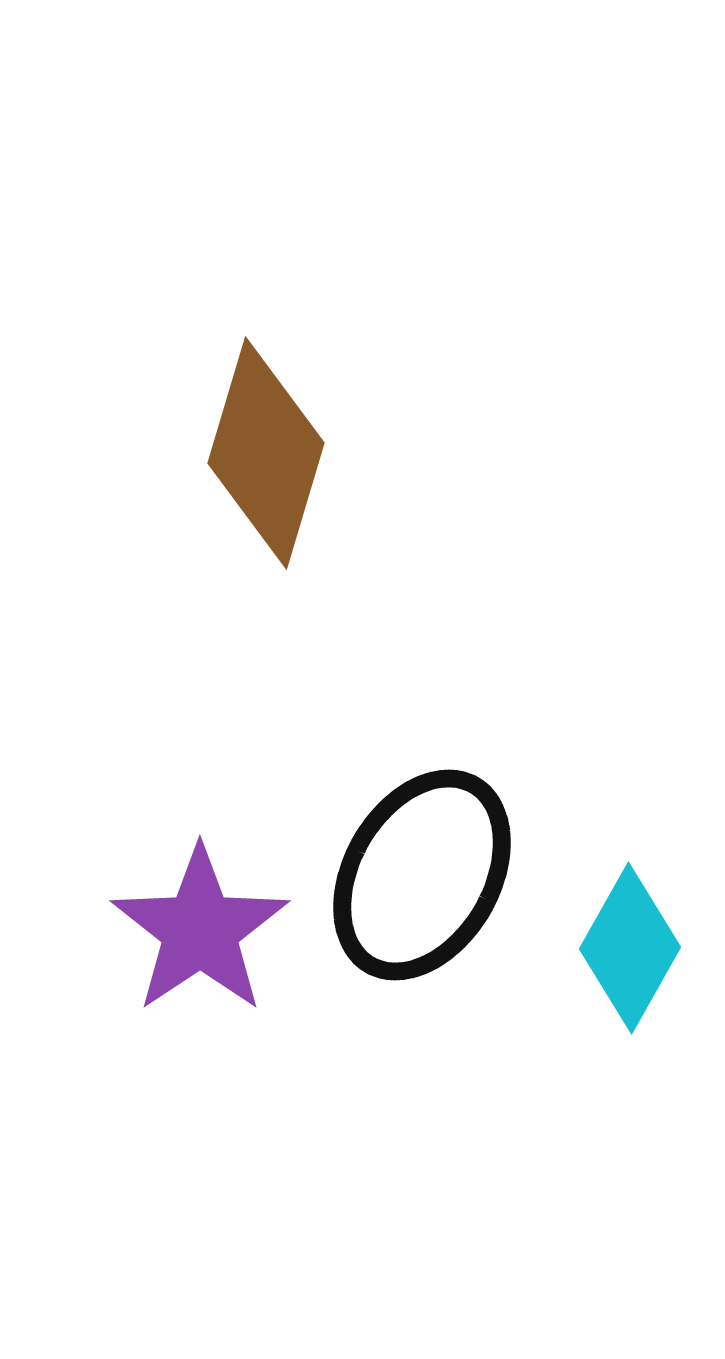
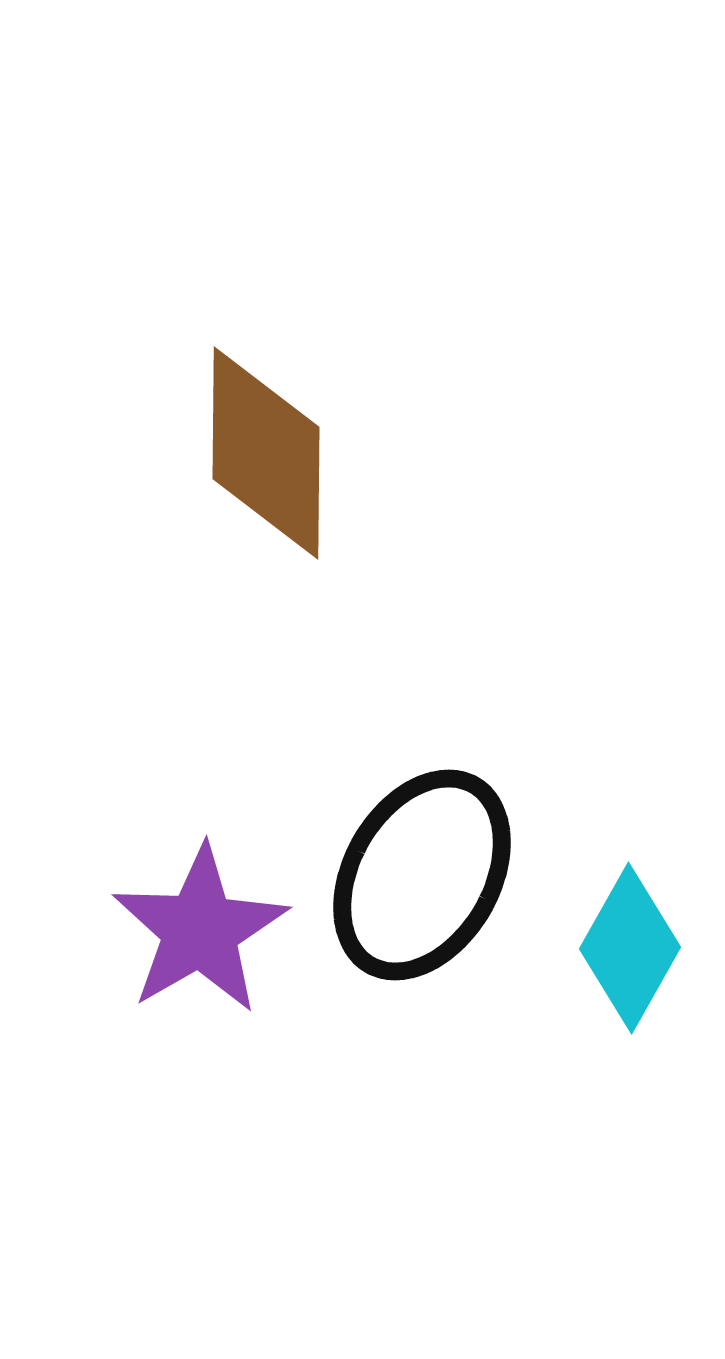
brown diamond: rotated 16 degrees counterclockwise
purple star: rotated 4 degrees clockwise
